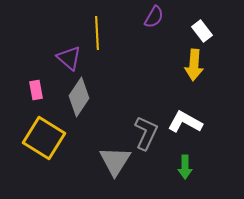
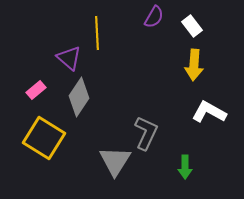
white rectangle: moved 10 px left, 5 px up
pink rectangle: rotated 60 degrees clockwise
white L-shape: moved 24 px right, 10 px up
